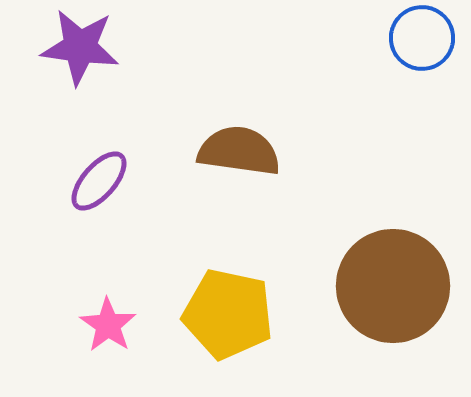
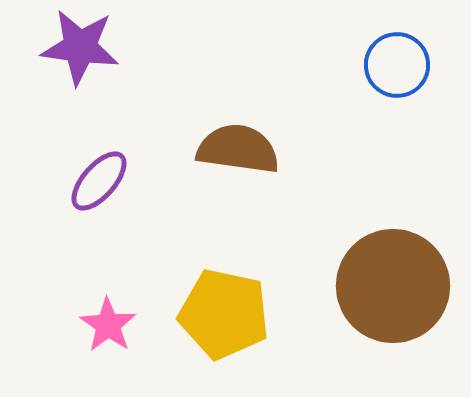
blue circle: moved 25 px left, 27 px down
brown semicircle: moved 1 px left, 2 px up
yellow pentagon: moved 4 px left
